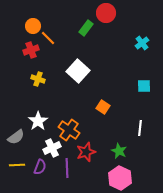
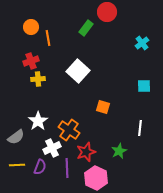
red circle: moved 1 px right, 1 px up
orange circle: moved 2 px left, 1 px down
orange line: rotated 35 degrees clockwise
red cross: moved 11 px down
yellow cross: rotated 24 degrees counterclockwise
orange square: rotated 16 degrees counterclockwise
green star: rotated 21 degrees clockwise
pink hexagon: moved 24 px left
